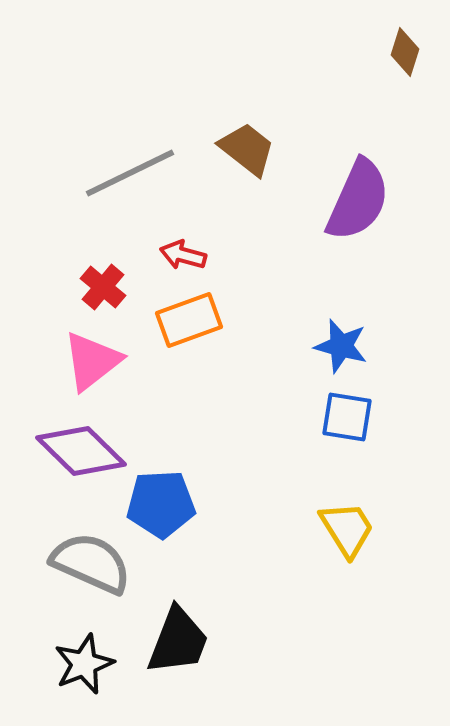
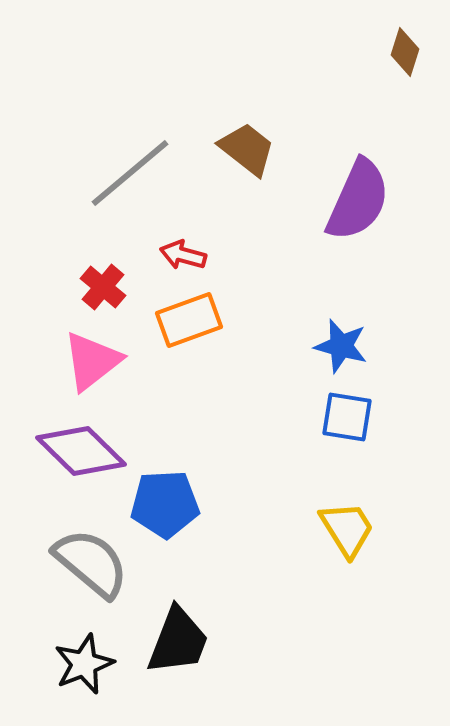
gray line: rotated 14 degrees counterclockwise
blue pentagon: moved 4 px right
gray semicircle: rotated 16 degrees clockwise
